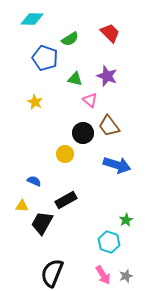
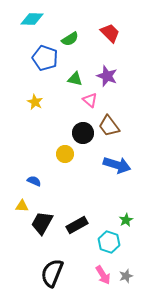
black rectangle: moved 11 px right, 25 px down
